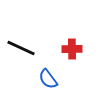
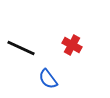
red cross: moved 4 px up; rotated 30 degrees clockwise
